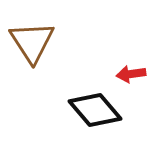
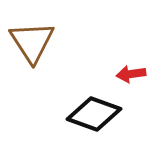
black diamond: moved 1 px left, 4 px down; rotated 30 degrees counterclockwise
